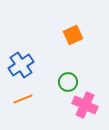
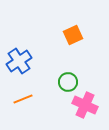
blue cross: moved 2 px left, 4 px up
